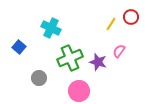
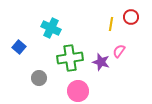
yellow line: rotated 24 degrees counterclockwise
green cross: rotated 15 degrees clockwise
purple star: moved 3 px right
pink circle: moved 1 px left
